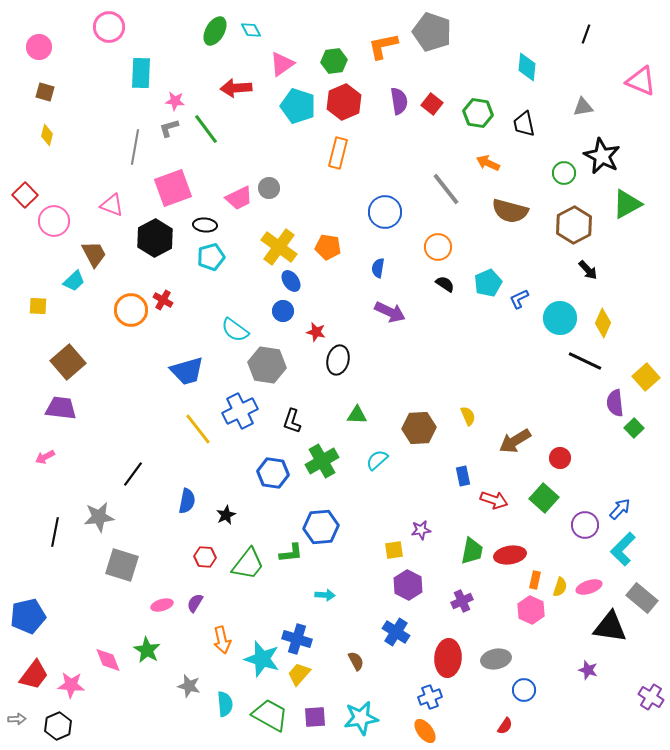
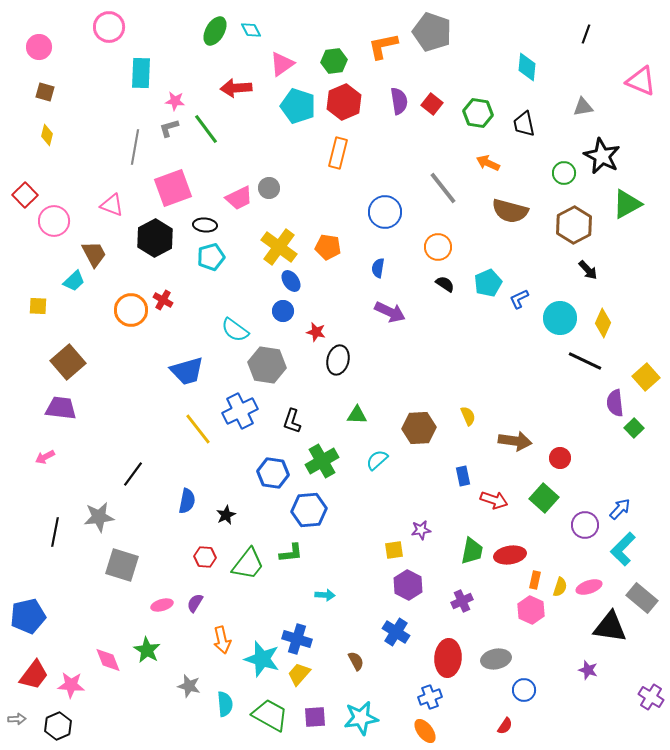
gray line at (446, 189): moved 3 px left, 1 px up
brown arrow at (515, 441): rotated 140 degrees counterclockwise
blue hexagon at (321, 527): moved 12 px left, 17 px up
